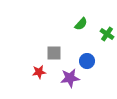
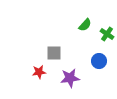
green semicircle: moved 4 px right, 1 px down
blue circle: moved 12 px right
